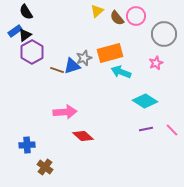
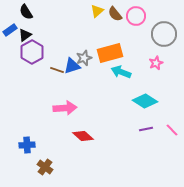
brown semicircle: moved 2 px left, 4 px up
blue rectangle: moved 5 px left, 1 px up
pink arrow: moved 4 px up
